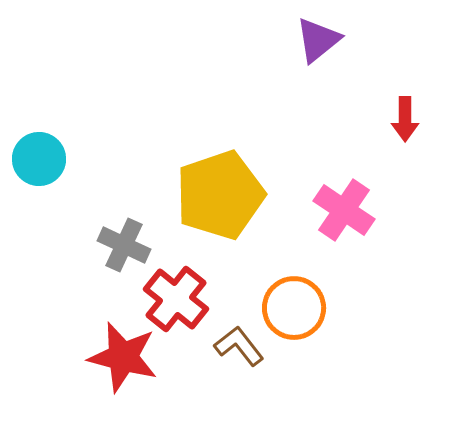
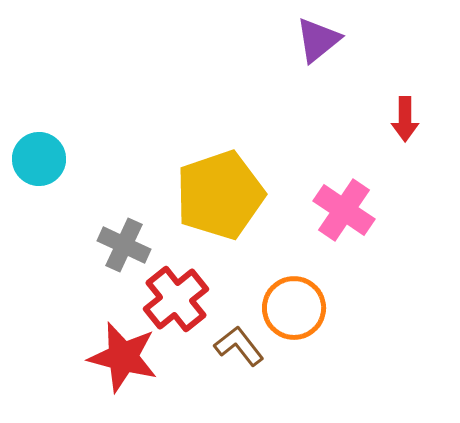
red cross: rotated 12 degrees clockwise
